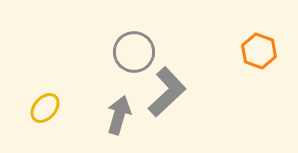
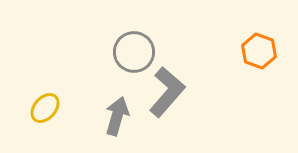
gray L-shape: rotated 6 degrees counterclockwise
gray arrow: moved 2 px left, 1 px down
